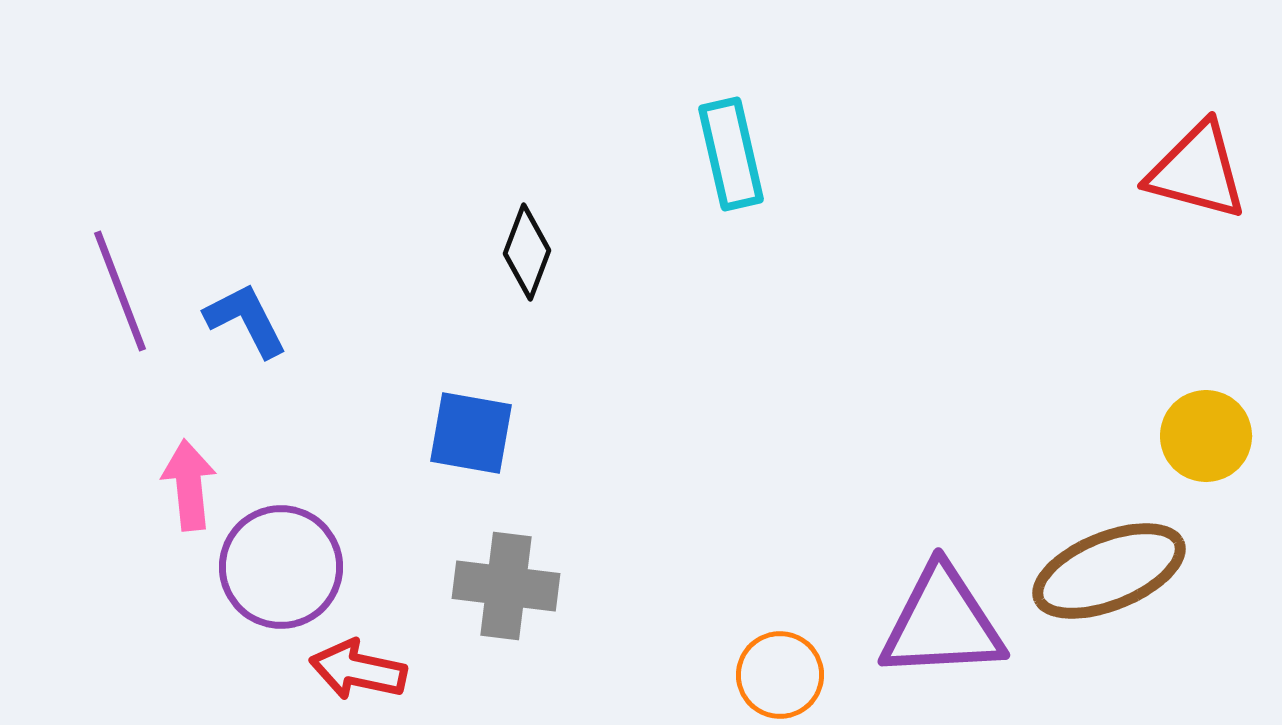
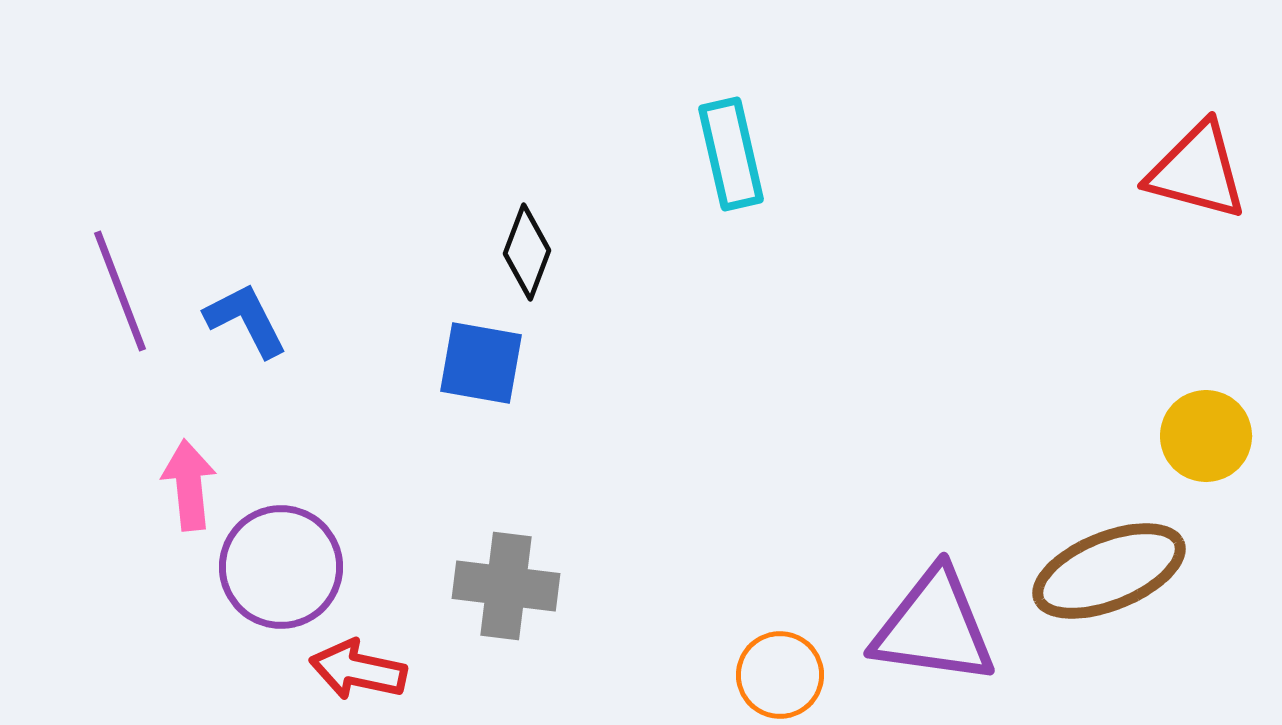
blue square: moved 10 px right, 70 px up
purple triangle: moved 8 px left, 4 px down; rotated 11 degrees clockwise
